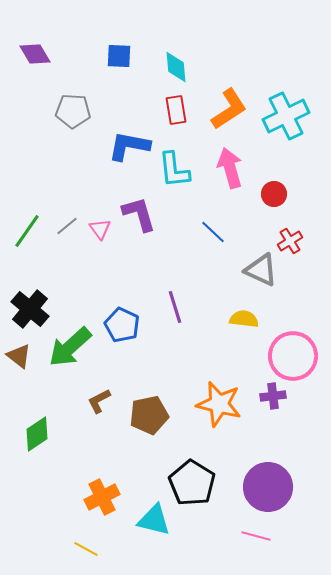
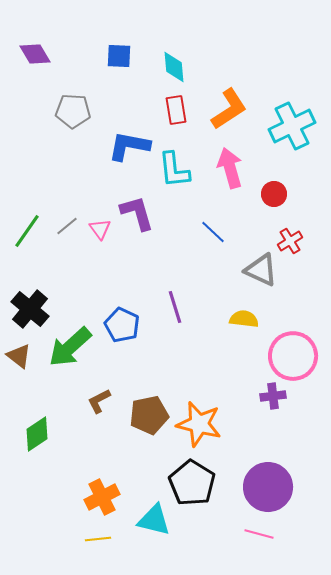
cyan diamond: moved 2 px left
cyan cross: moved 6 px right, 10 px down
purple L-shape: moved 2 px left, 1 px up
orange star: moved 20 px left, 20 px down
pink line: moved 3 px right, 2 px up
yellow line: moved 12 px right, 10 px up; rotated 35 degrees counterclockwise
